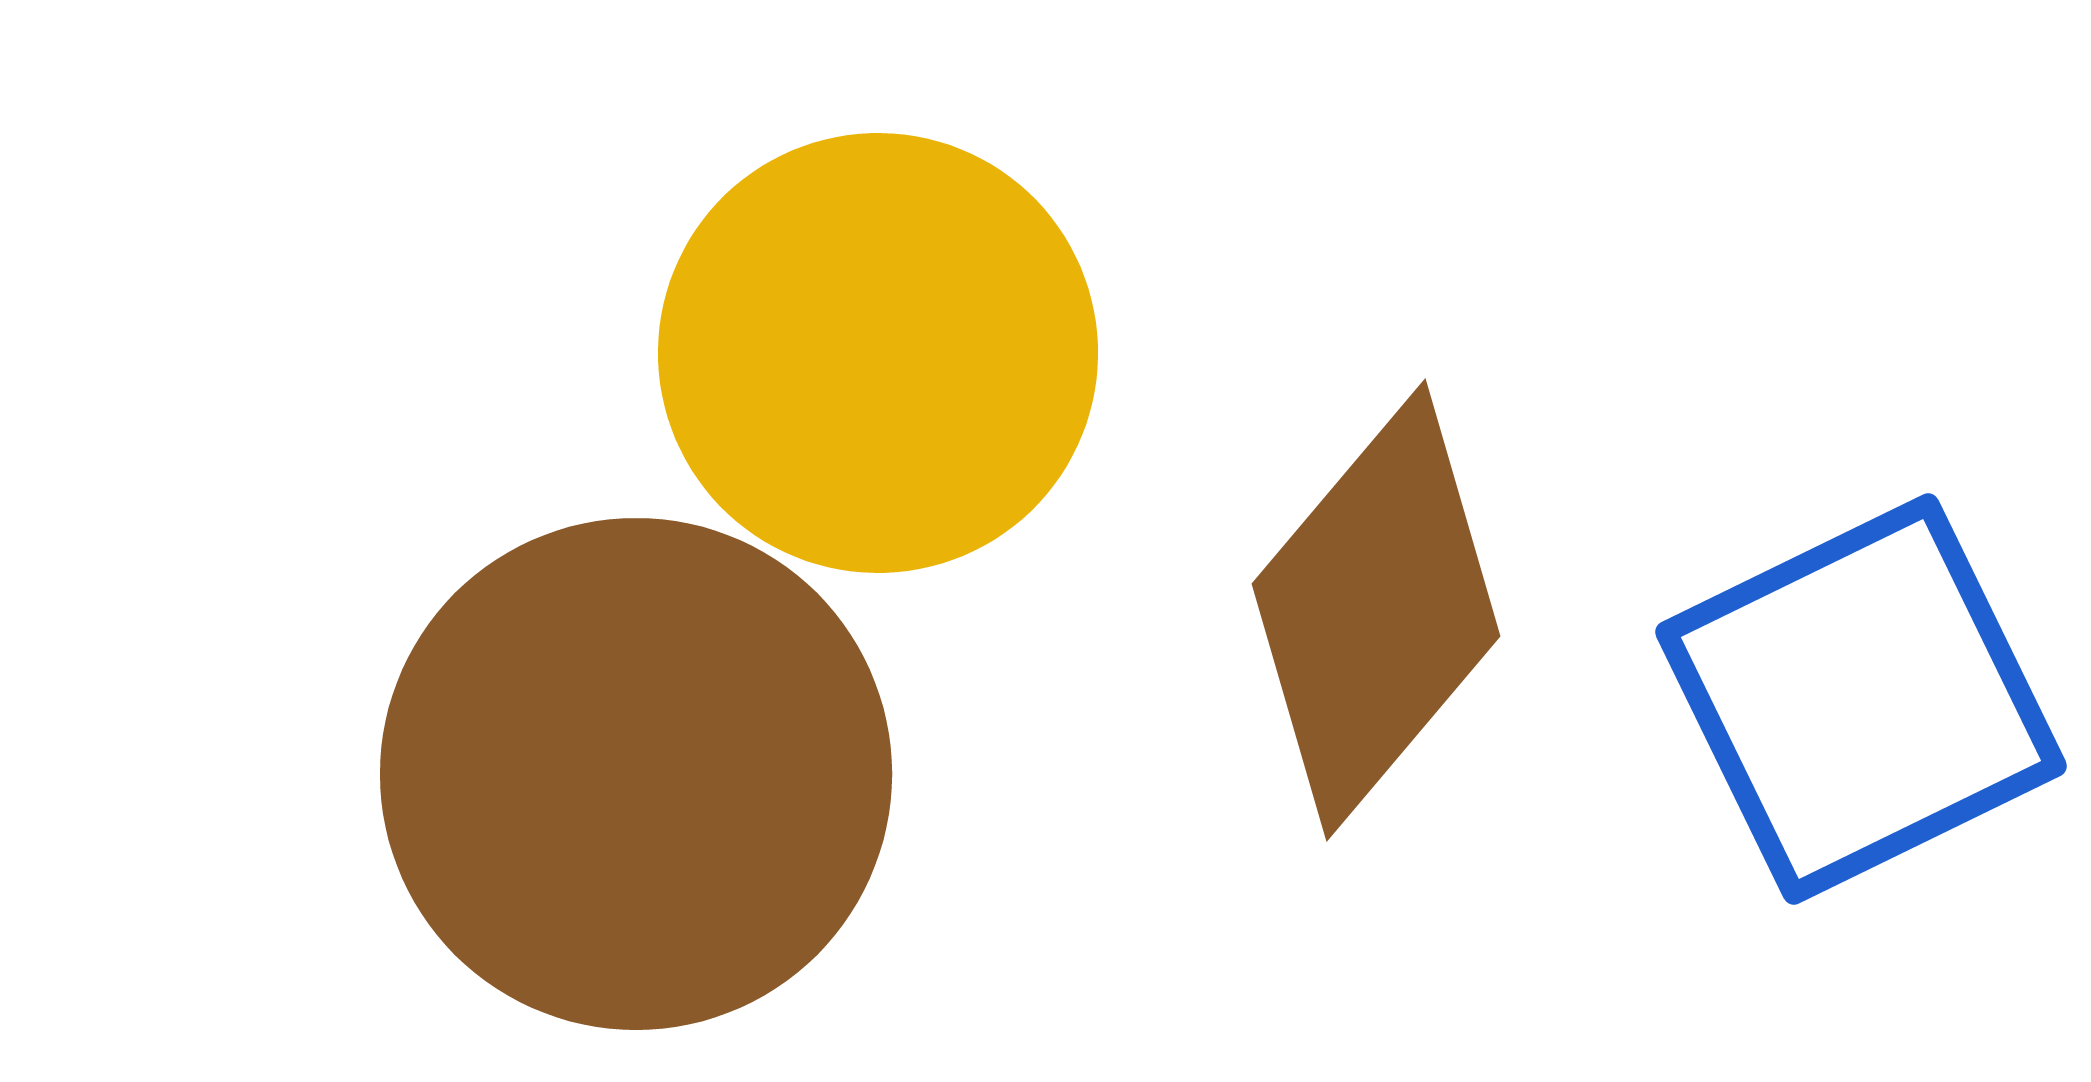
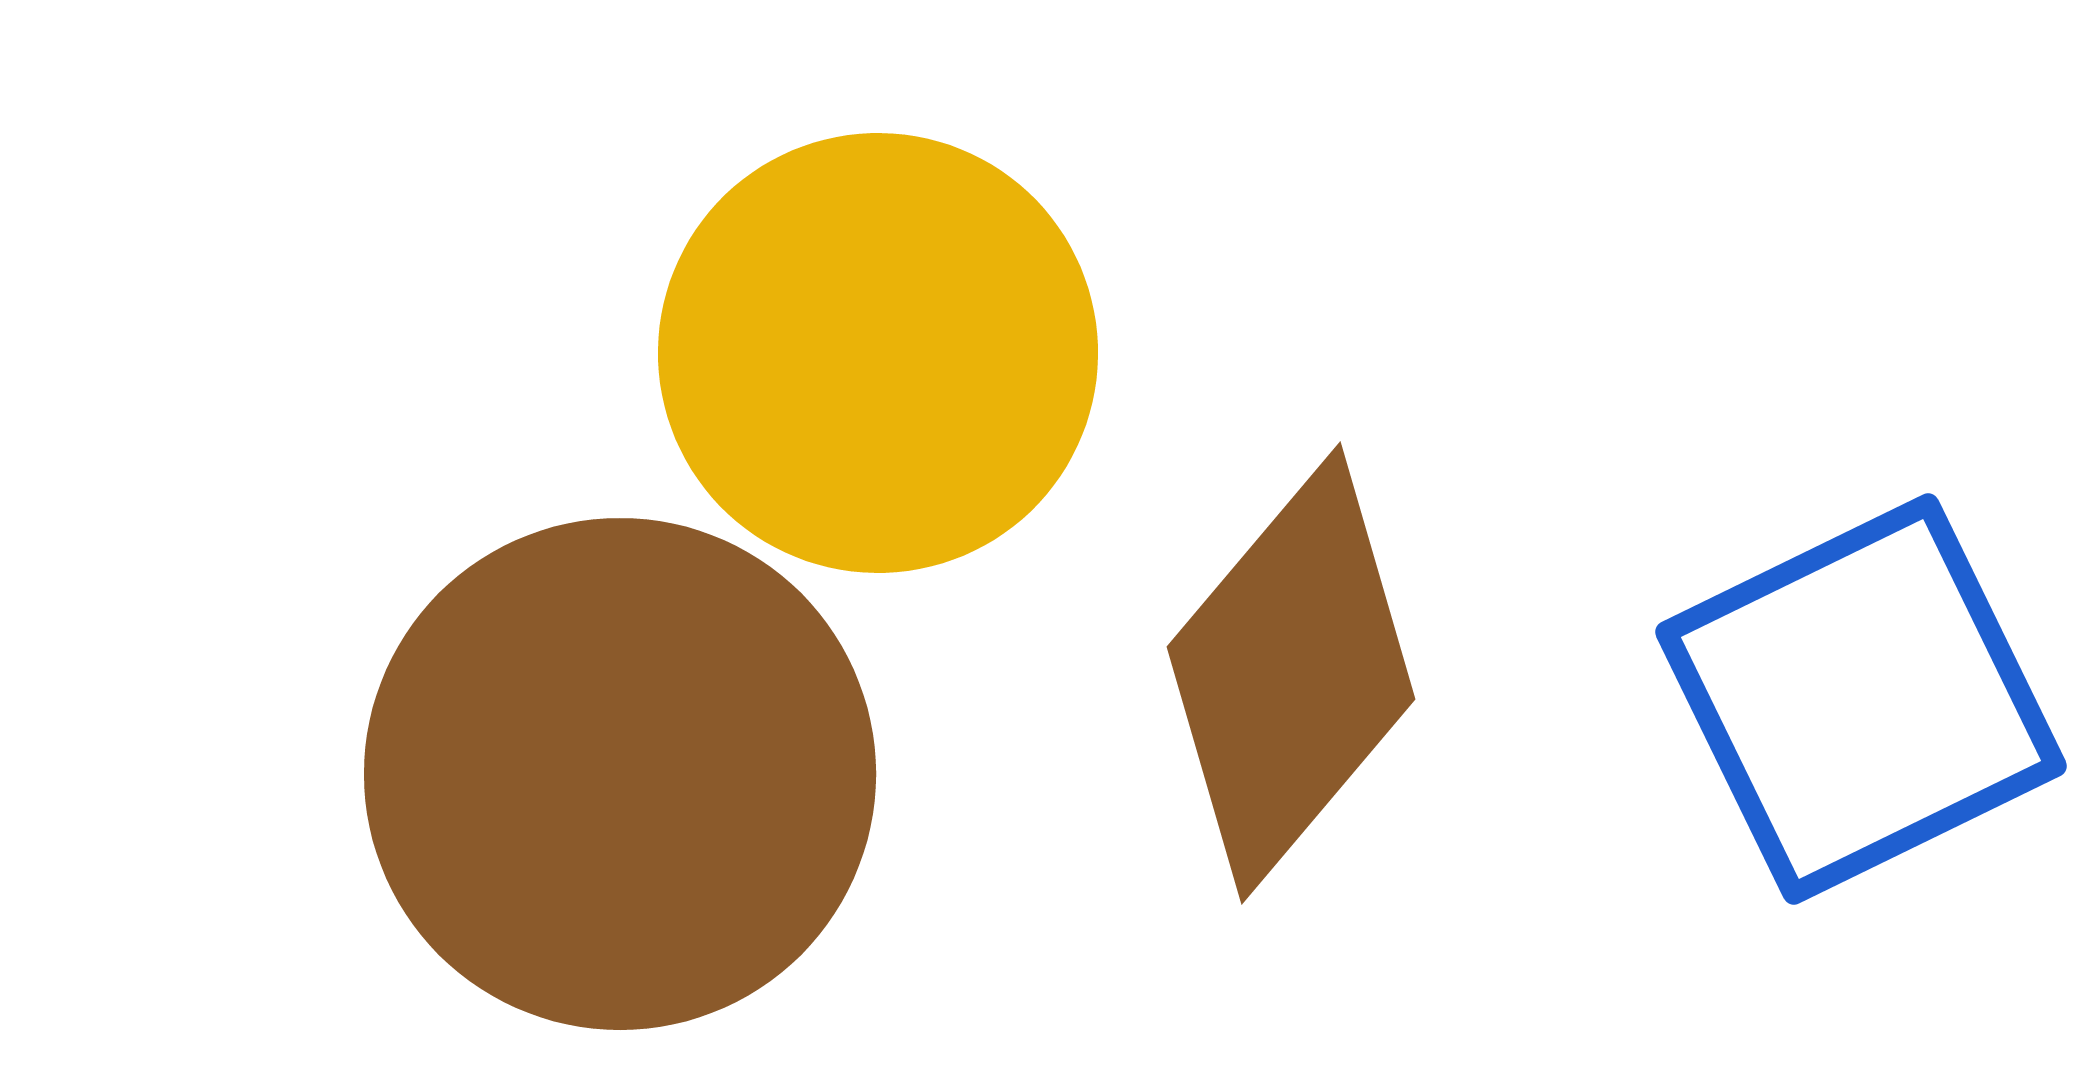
brown diamond: moved 85 px left, 63 px down
brown circle: moved 16 px left
